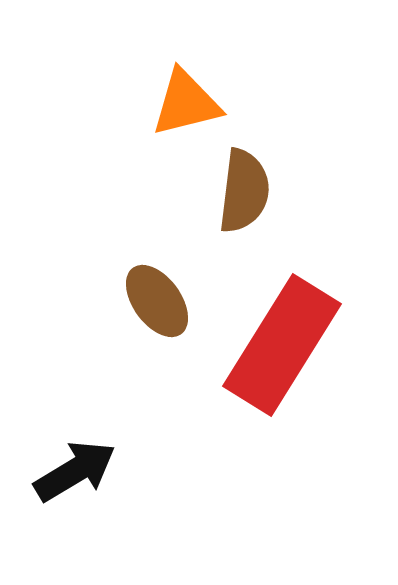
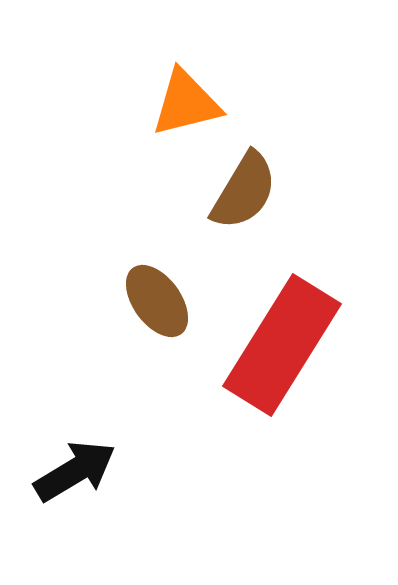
brown semicircle: rotated 24 degrees clockwise
